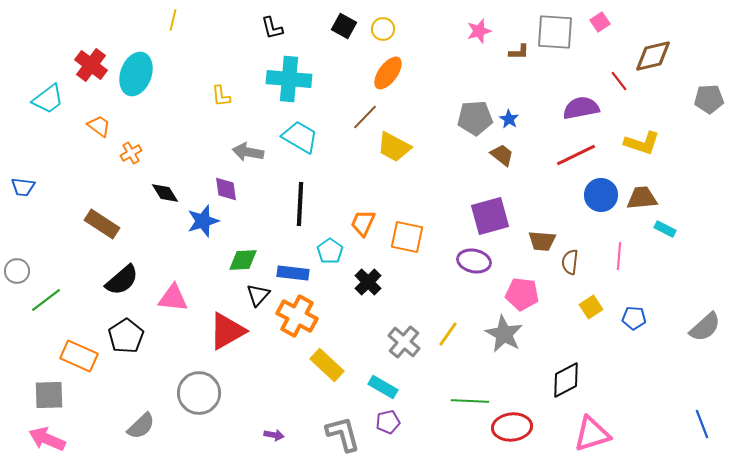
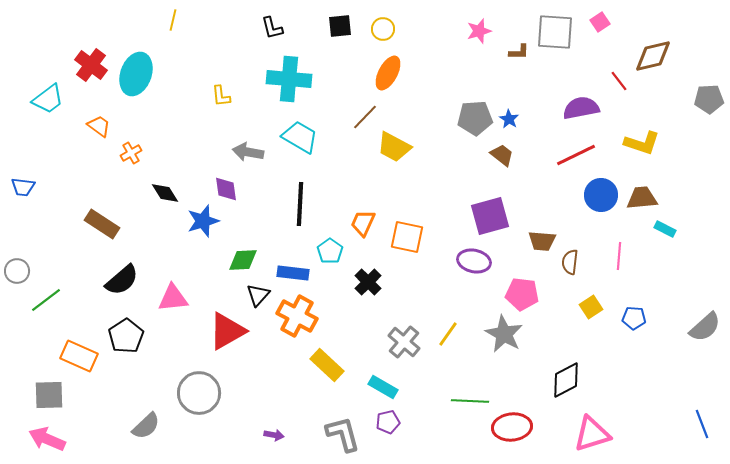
black square at (344, 26): moved 4 px left; rotated 35 degrees counterclockwise
orange ellipse at (388, 73): rotated 8 degrees counterclockwise
pink triangle at (173, 298): rotated 12 degrees counterclockwise
gray semicircle at (141, 426): moved 5 px right
